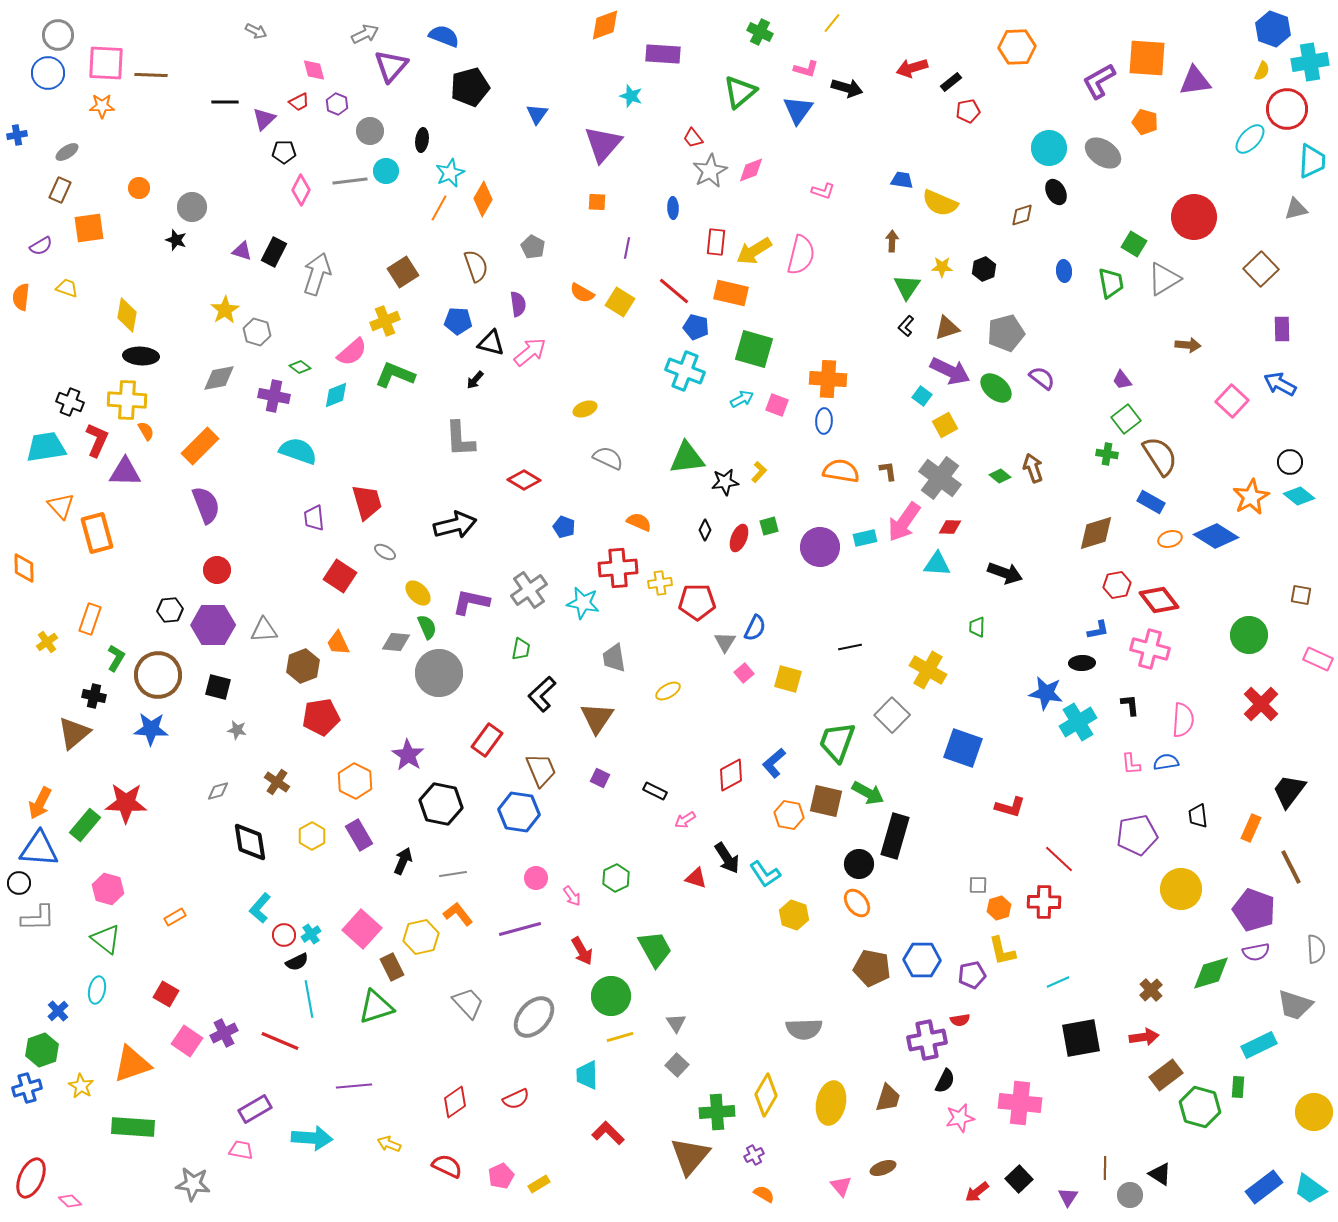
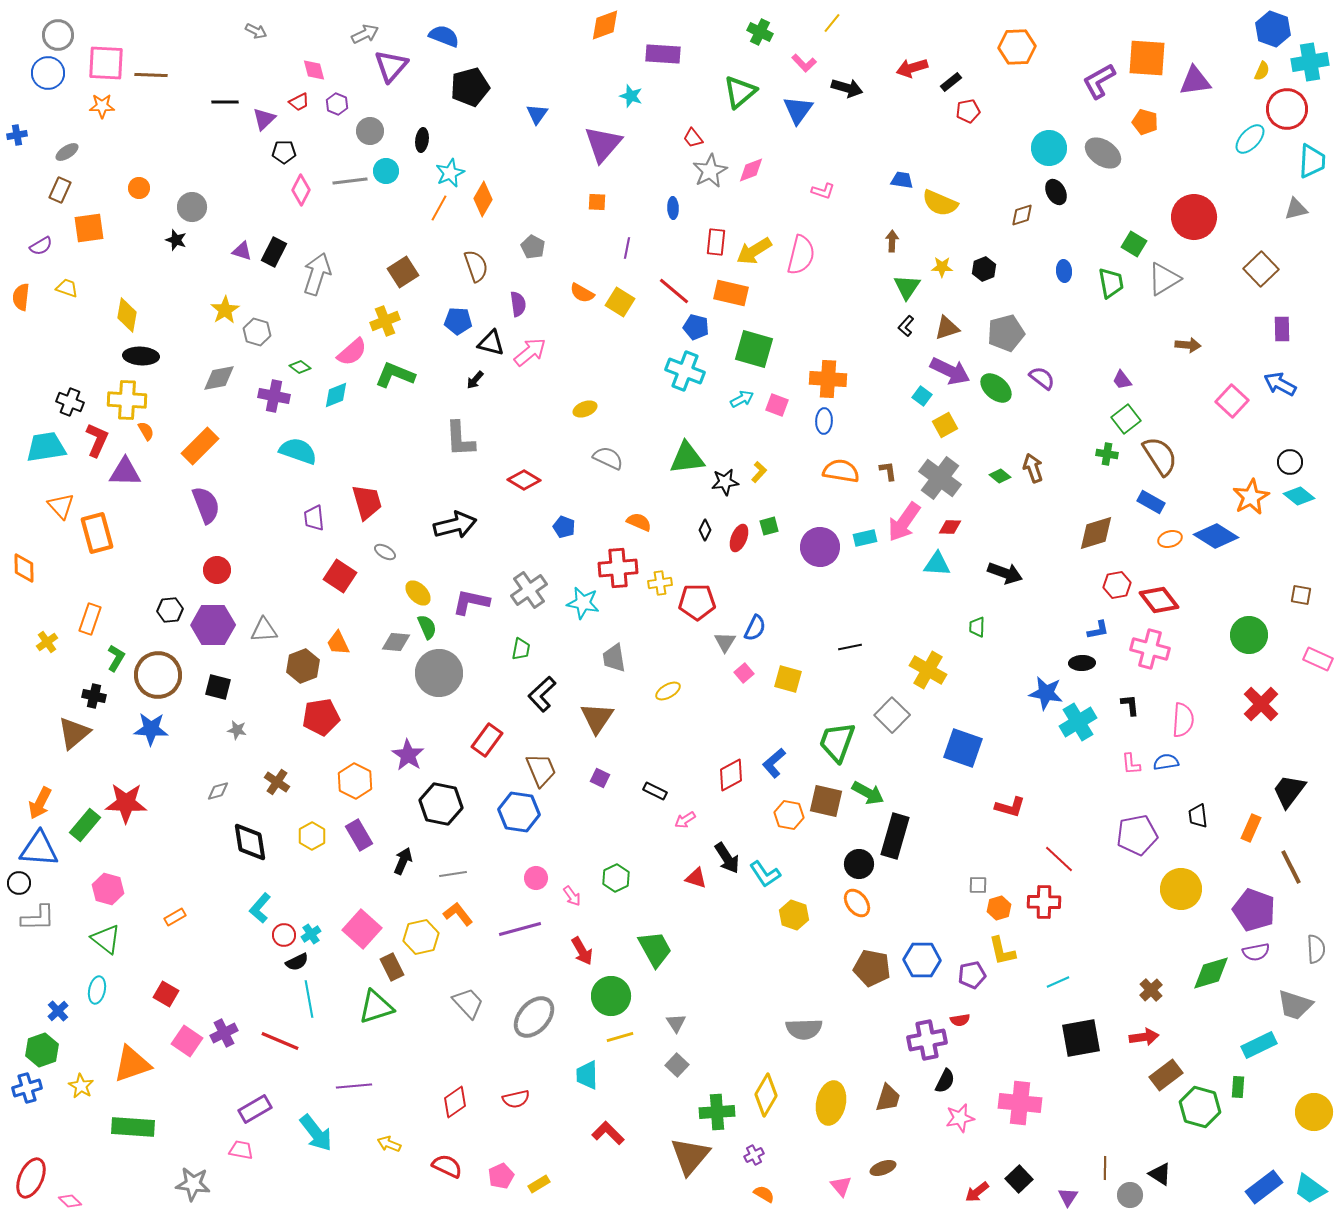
pink L-shape at (806, 69): moved 2 px left, 6 px up; rotated 30 degrees clockwise
red semicircle at (516, 1099): rotated 12 degrees clockwise
cyan arrow at (312, 1138): moved 4 px right, 5 px up; rotated 48 degrees clockwise
